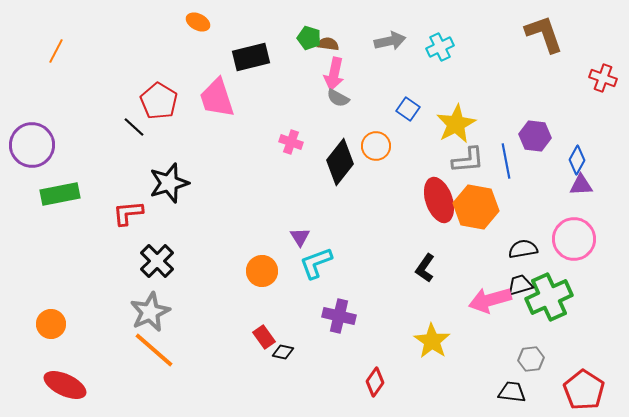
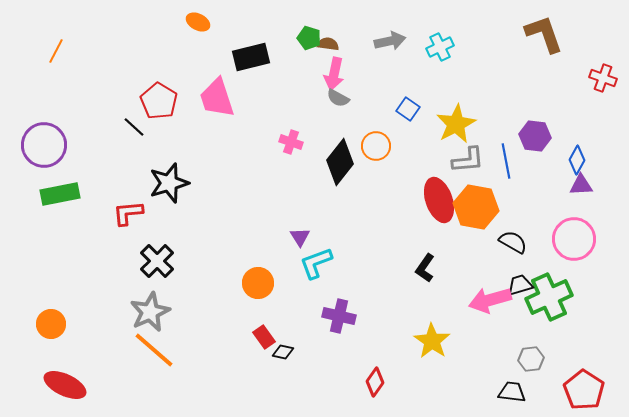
purple circle at (32, 145): moved 12 px right
black semicircle at (523, 249): moved 10 px left, 7 px up; rotated 40 degrees clockwise
orange circle at (262, 271): moved 4 px left, 12 px down
